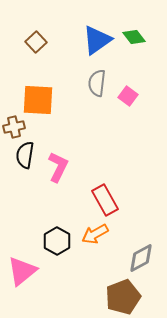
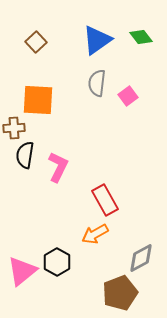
green diamond: moved 7 px right
pink square: rotated 18 degrees clockwise
brown cross: moved 1 px down; rotated 10 degrees clockwise
black hexagon: moved 21 px down
brown pentagon: moved 3 px left, 4 px up
